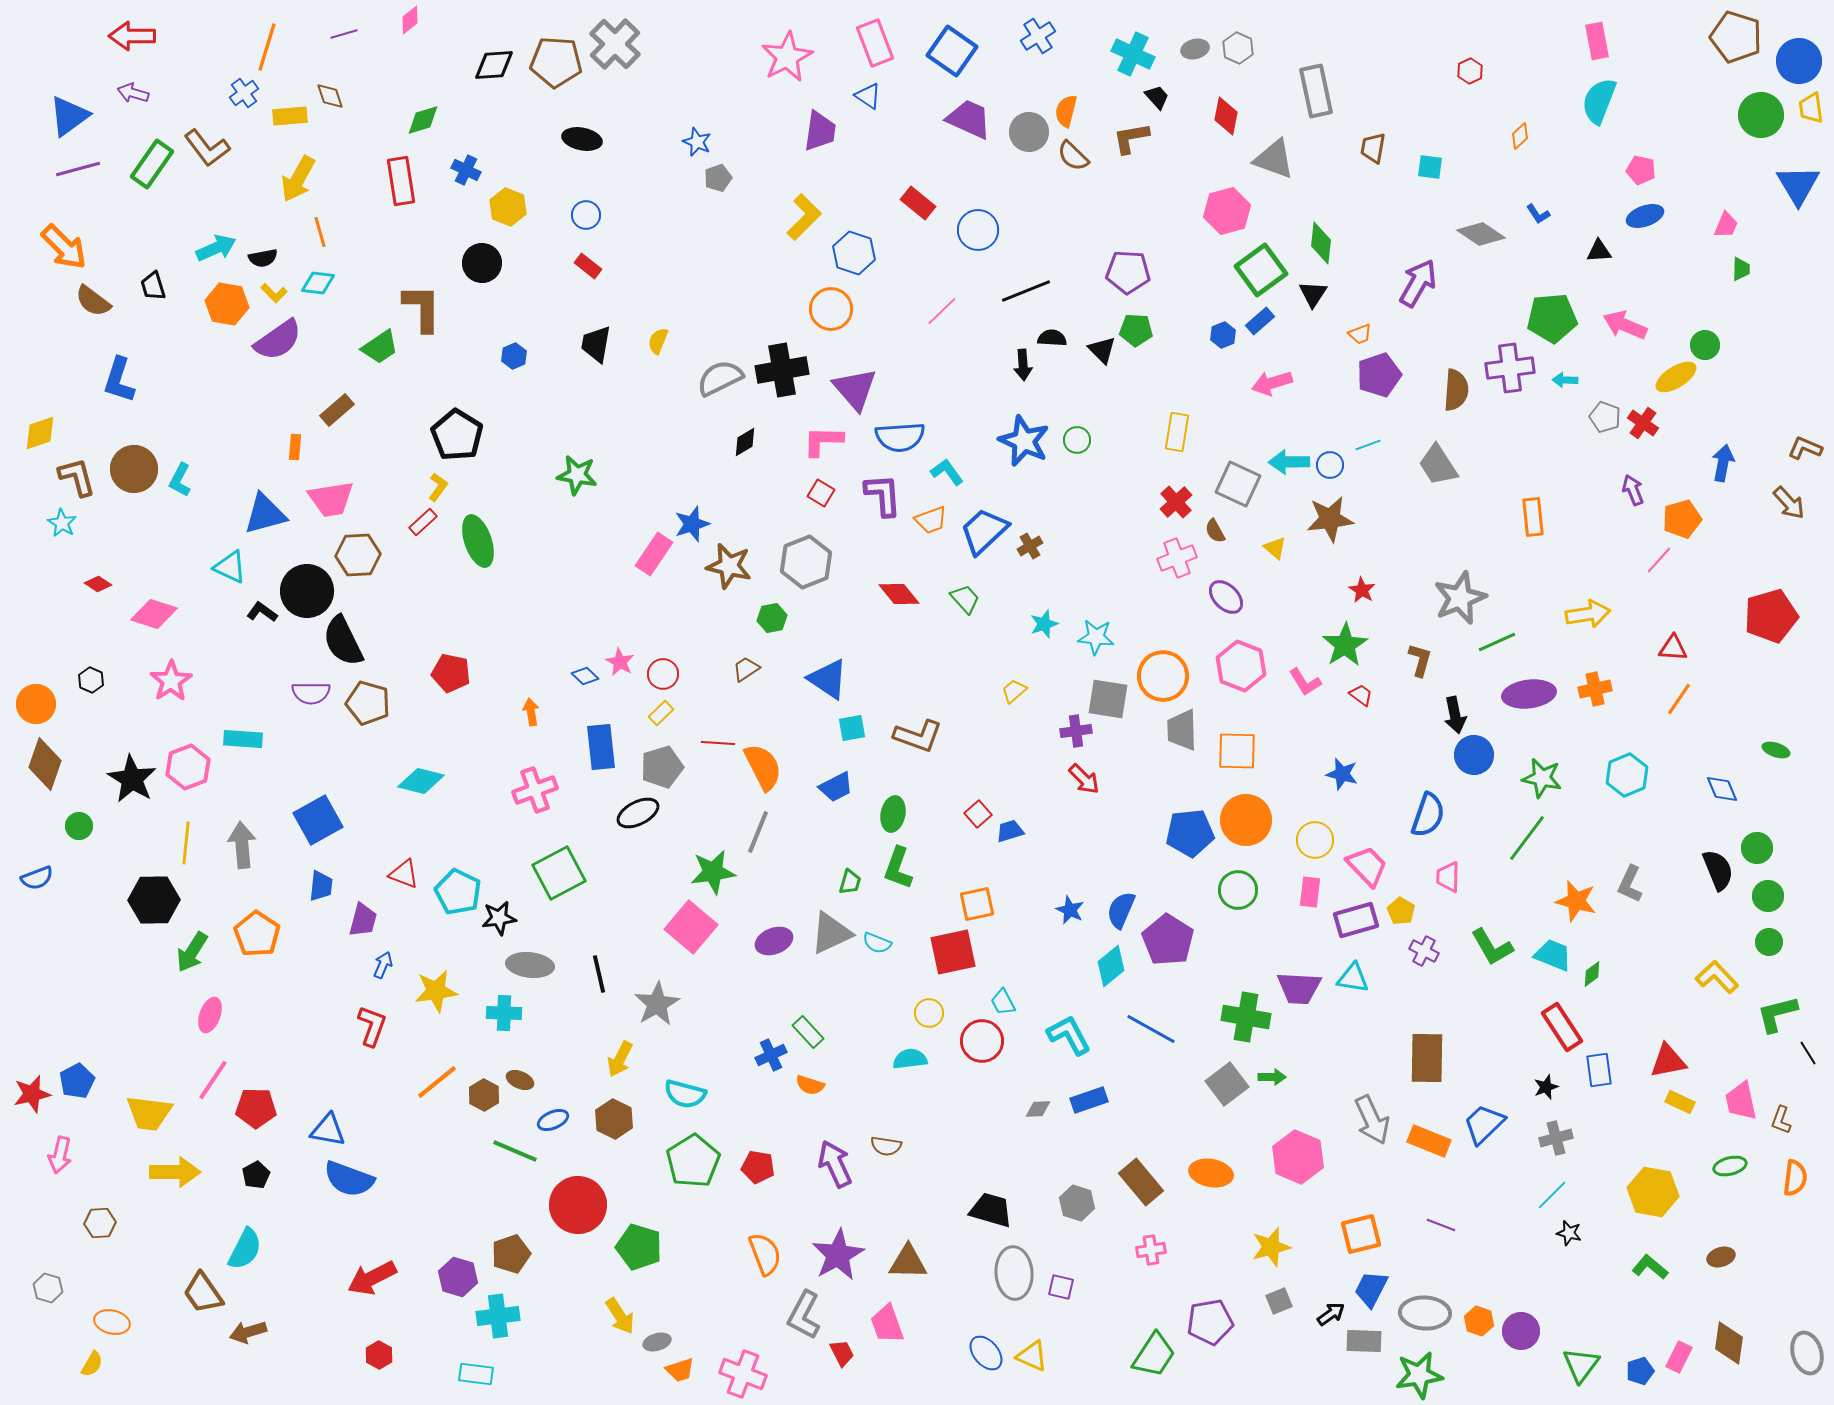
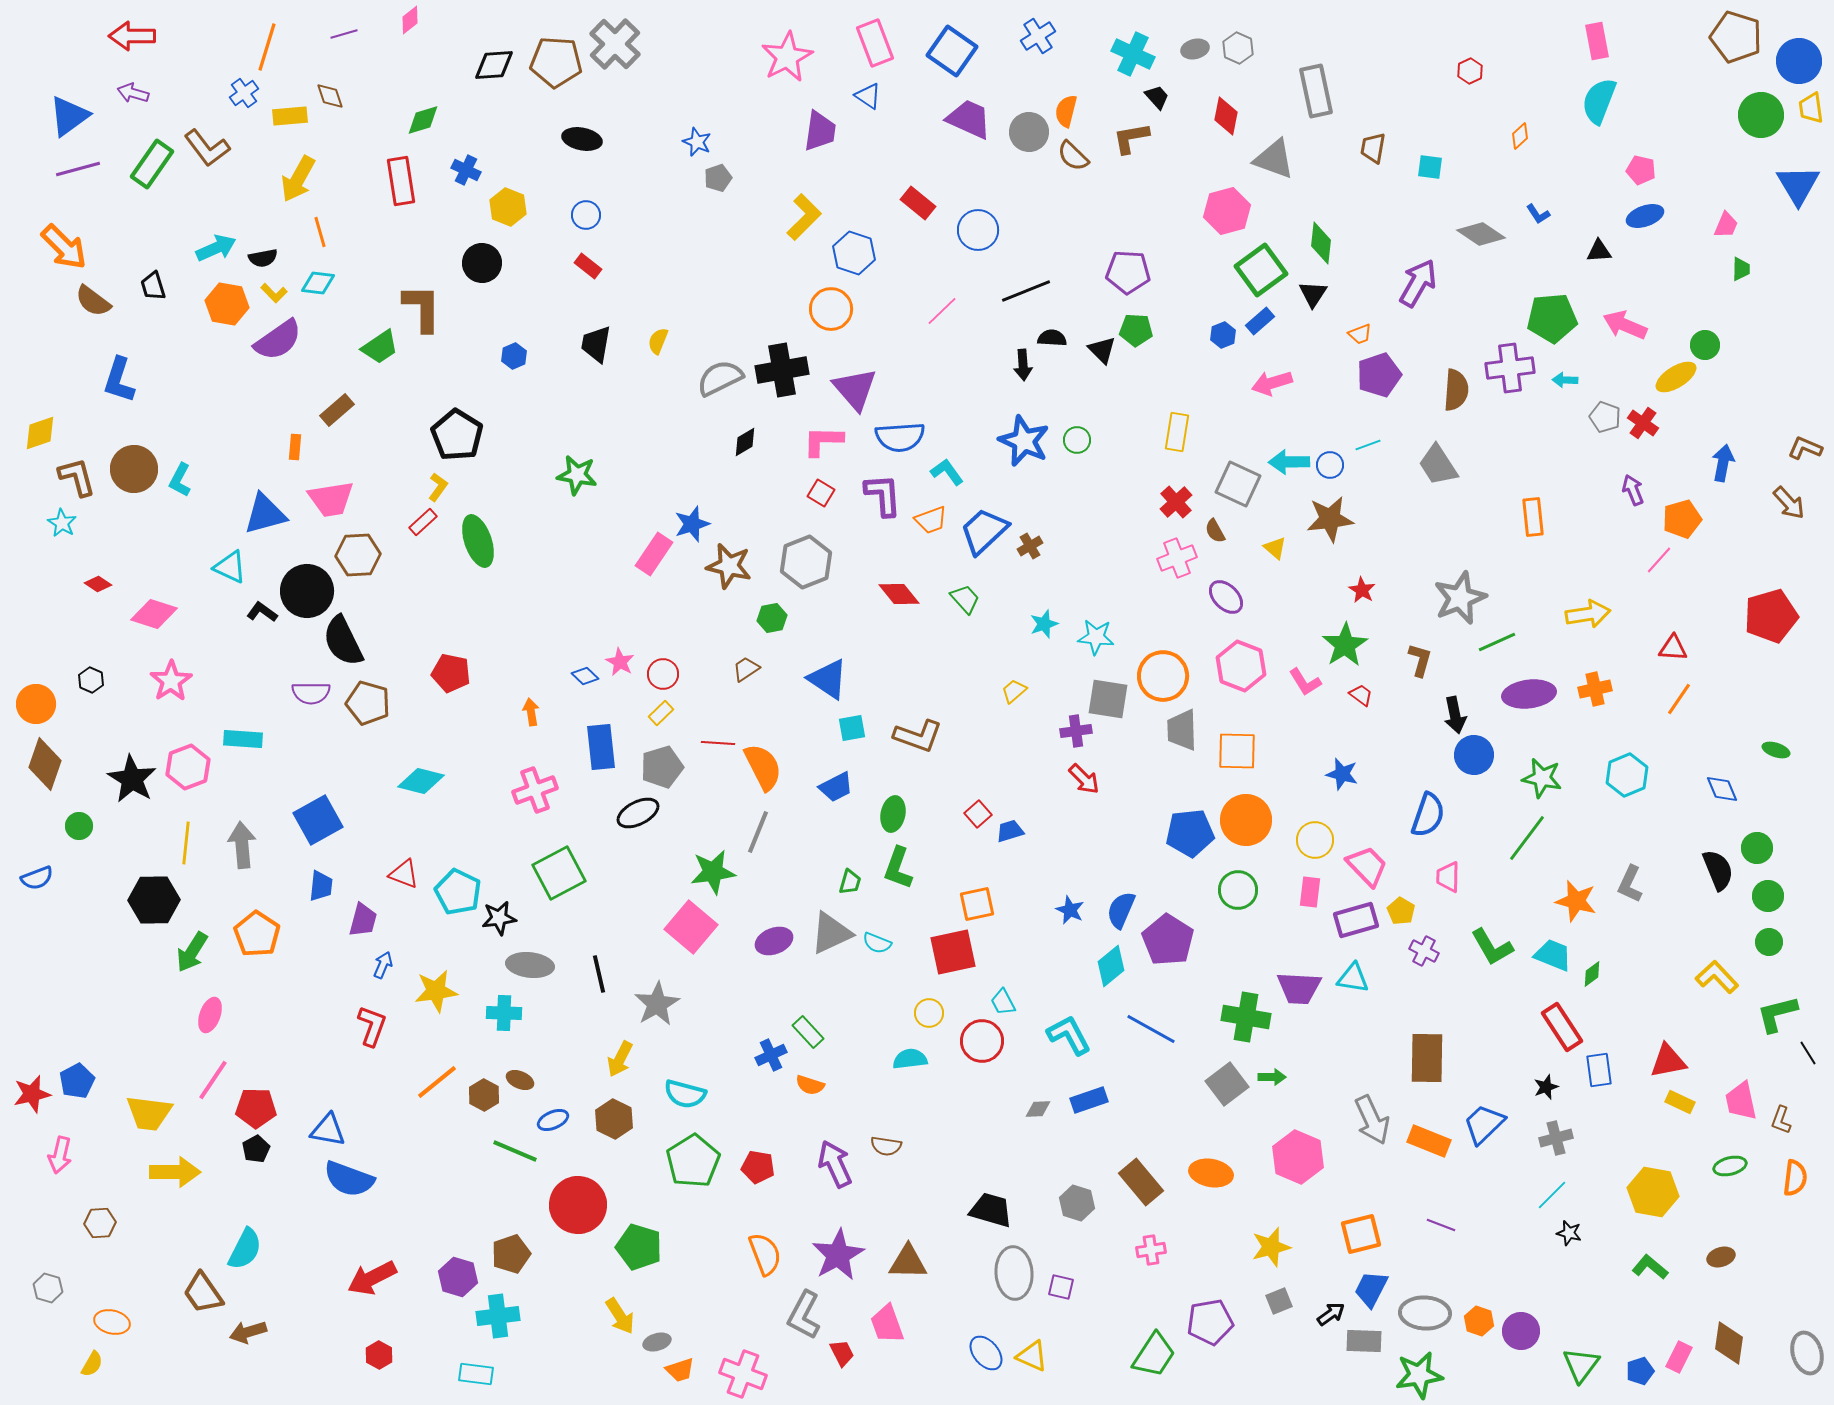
black pentagon at (256, 1175): moved 26 px up
